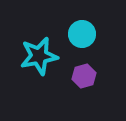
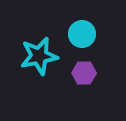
purple hexagon: moved 3 px up; rotated 15 degrees clockwise
